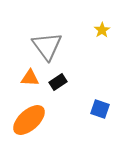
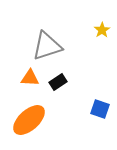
gray triangle: rotated 48 degrees clockwise
